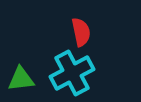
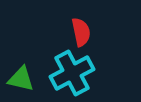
green triangle: rotated 20 degrees clockwise
